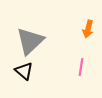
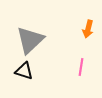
gray triangle: moved 1 px up
black triangle: rotated 24 degrees counterclockwise
